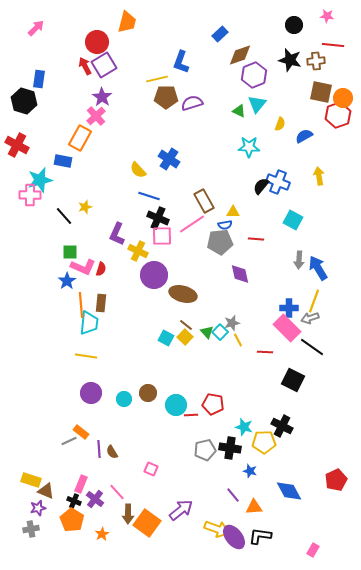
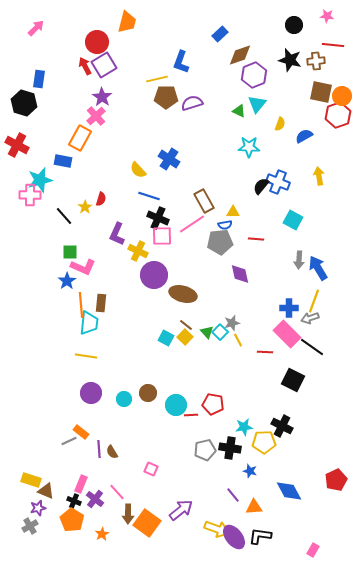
orange circle at (343, 98): moved 1 px left, 2 px up
black hexagon at (24, 101): moved 2 px down
yellow star at (85, 207): rotated 16 degrees counterclockwise
red semicircle at (101, 269): moved 70 px up
pink rectangle at (287, 328): moved 6 px down
cyan star at (244, 427): rotated 24 degrees counterclockwise
gray cross at (31, 529): moved 1 px left, 3 px up; rotated 21 degrees counterclockwise
